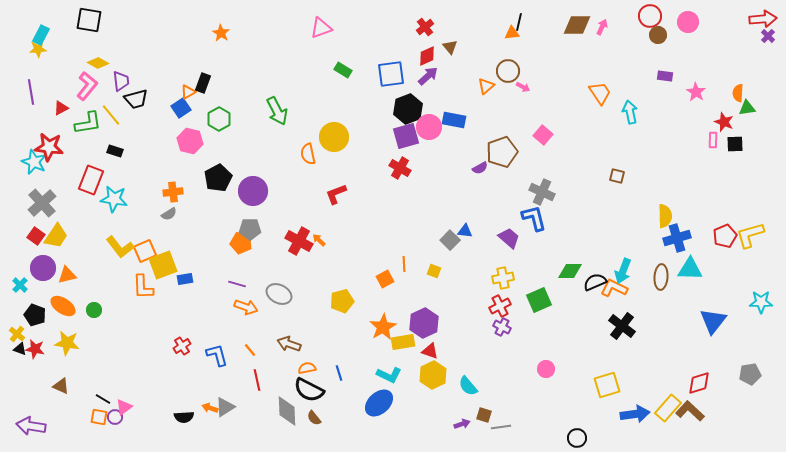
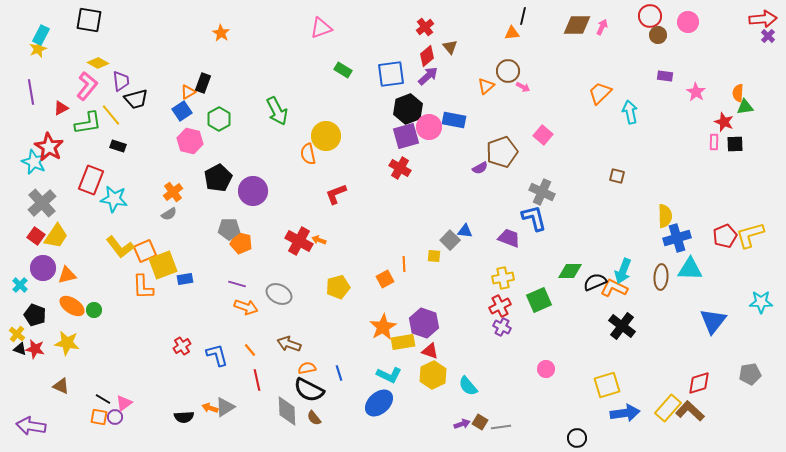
black line at (519, 22): moved 4 px right, 6 px up
yellow star at (38, 49): rotated 18 degrees counterclockwise
red diamond at (427, 56): rotated 15 degrees counterclockwise
orange trapezoid at (600, 93): rotated 100 degrees counterclockwise
blue square at (181, 108): moved 1 px right, 3 px down
green triangle at (747, 108): moved 2 px left, 1 px up
yellow circle at (334, 137): moved 8 px left, 1 px up
pink rectangle at (713, 140): moved 1 px right, 2 px down
red star at (49, 147): rotated 24 degrees clockwise
black rectangle at (115, 151): moved 3 px right, 5 px up
orange cross at (173, 192): rotated 30 degrees counterclockwise
gray pentagon at (250, 229): moved 21 px left
purple trapezoid at (509, 238): rotated 20 degrees counterclockwise
orange arrow at (319, 240): rotated 24 degrees counterclockwise
yellow square at (434, 271): moved 15 px up; rotated 16 degrees counterclockwise
yellow pentagon at (342, 301): moved 4 px left, 14 px up
orange ellipse at (63, 306): moved 9 px right
purple hexagon at (424, 323): rotated 16 degrees counterclockwise
pink triangle at (124, 407): moved 4 px up
blue arrow at (635, 414): moved 10 px left, 1 px up
brown square at (484, 415): moved 4 px left, 7 px down; rotated 14 degrees clockwise
